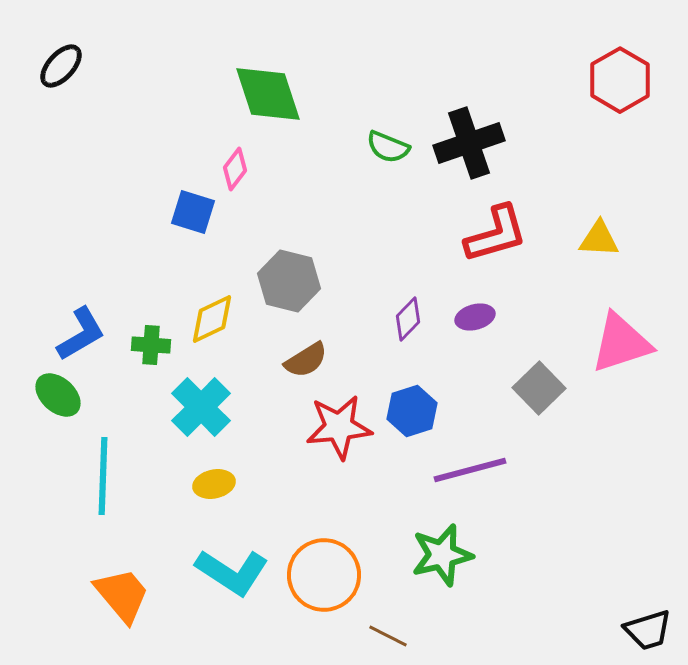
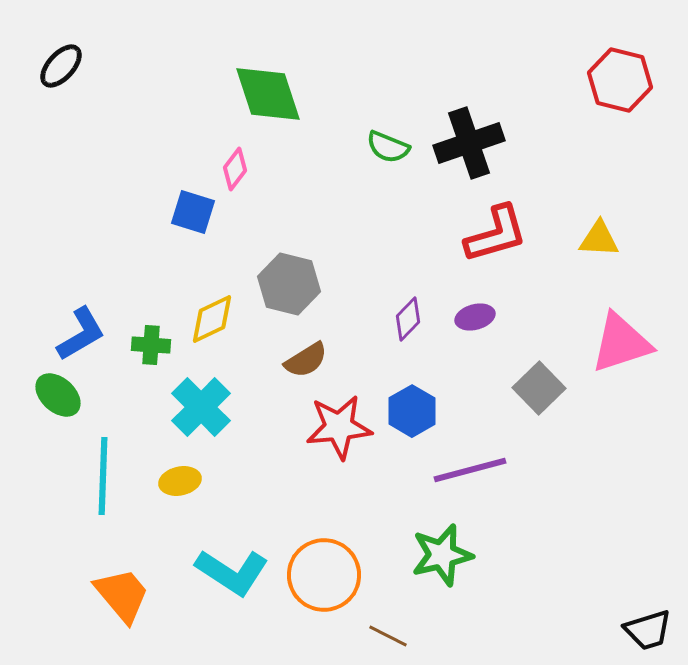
red hexagon: rotated 16 degrees counterclockwise
gray hexagon: moved 3 px down
blue hexagon: rotated 12 degrees counterclockwise
yellow ellipse: moved 34 px left, 3 px up
